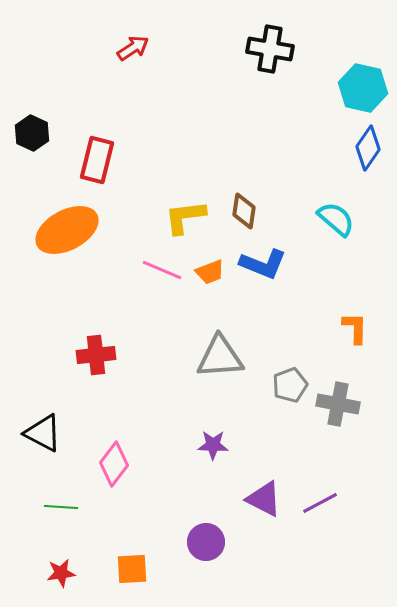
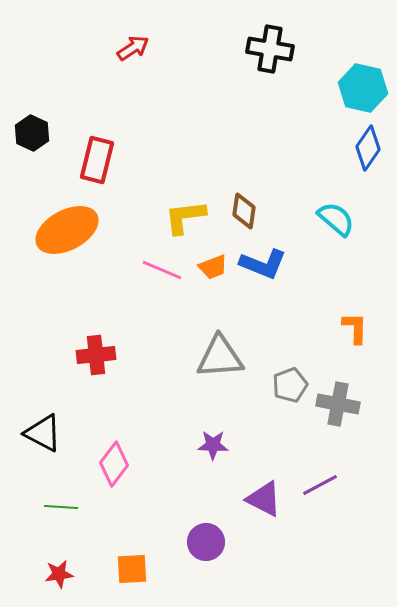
orange trapezoid: moved 3 px right, 5 px up
purple line: moved 18 px up
red star: moved 2 px left, 1 px down
